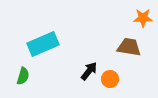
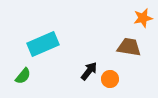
orange star: rotated 12 degrees counterclockwise
green semicircle: rotated 24 degrees clockwise
